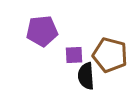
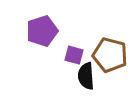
purple pentagon: rotated 12 degrees counterclockwise
purple square: rotated 18 degrees clockwise
